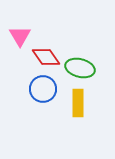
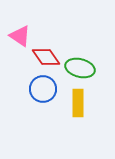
pink triangle: rotated 25 degrees counterclockwise
